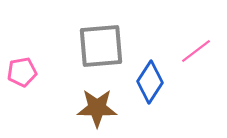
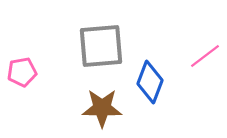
pink line: moved 9 px right, 5 px down
blue diamond: rotated 12 degrees counterclockwise
brown star: moved 5 px right
